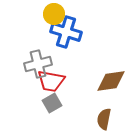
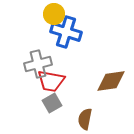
brown semicircle: moved 19 px left
